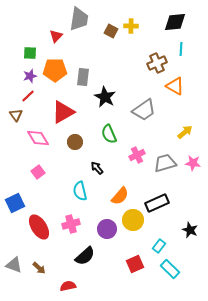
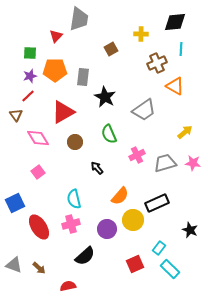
yellow cross at (131, 26): moved 10 px right, 8 px down
brown square at (111, 31): moved 18 px down; rotated 32 degrees clockwise
cyan semicircle at (80, 191): moved 6 px left, 8 px down
cyan rectangle at (159, 246): moved 2 px down
